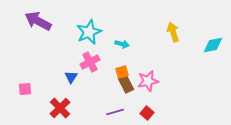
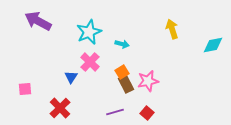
yellow arrow: moved 1 px left, 3 px up
pink cross: rotated 18 degrees counterclockwise
orange square: rotated 16 degrees counterclockwise
